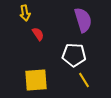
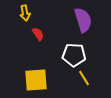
yellow line: moved 2 px up
